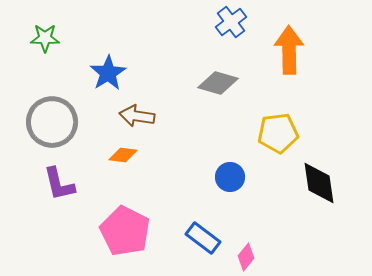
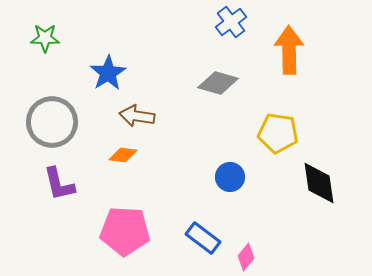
yellow pentagon: rotated 15 degrees clockwise
pink pentagon: rotated 24 degrees counterclockwise
